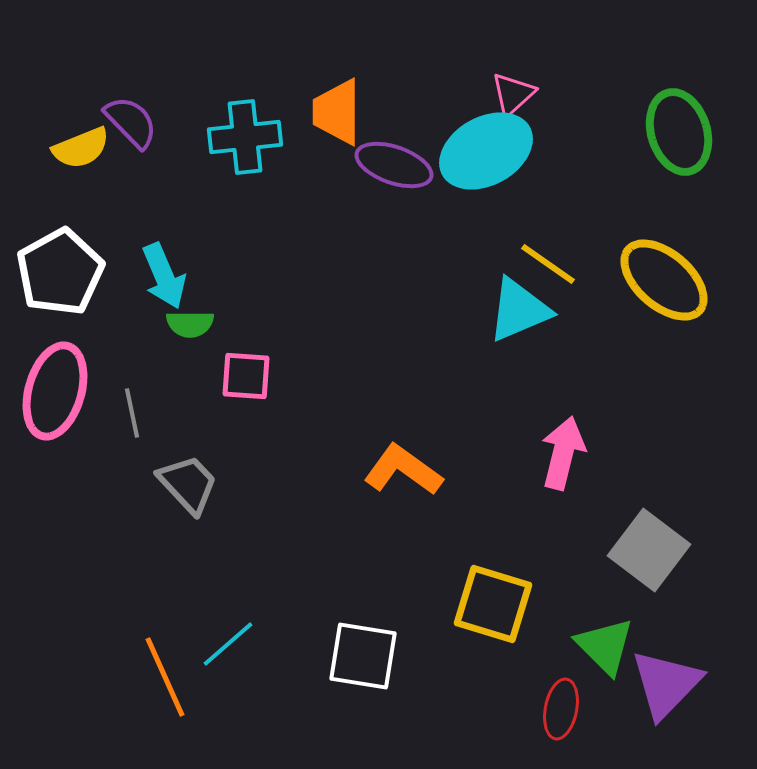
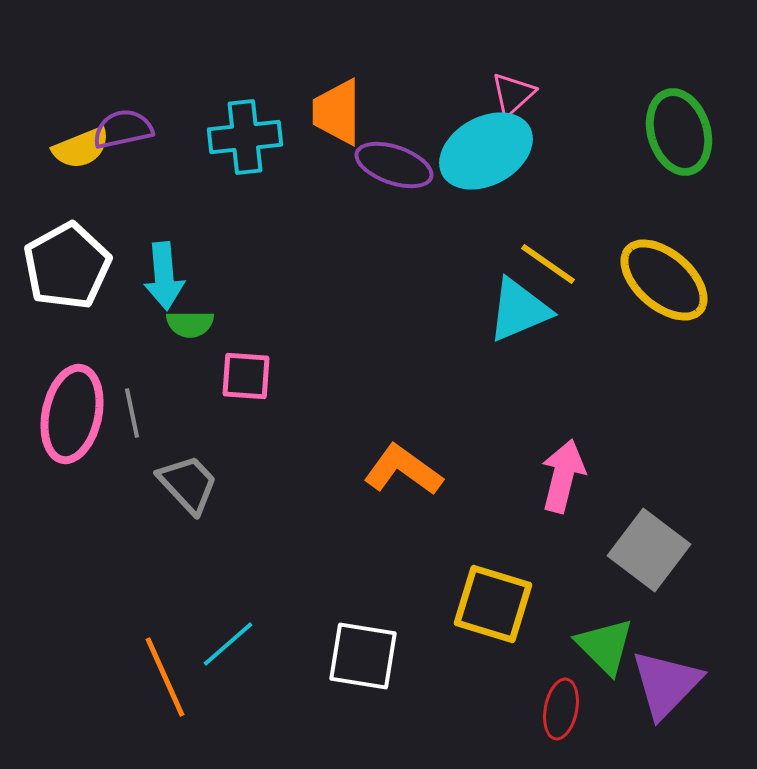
purple semicircle: moved 8 px left, 7 px down; rotated 58 degrees counterclockwise
white pentagon: moved 7 px right, 6 px up
cyan arrow: rotated 18 degrees clockwise
pink ellipse: moved 17 px right, 23 px down; rotated 4 degrees counterclockwise
pink arrow: moved 23 px down
